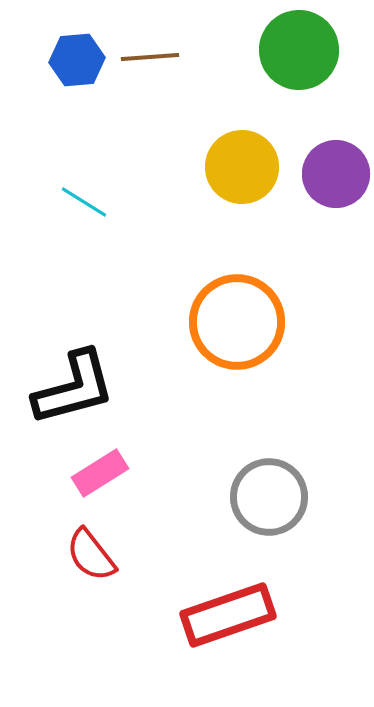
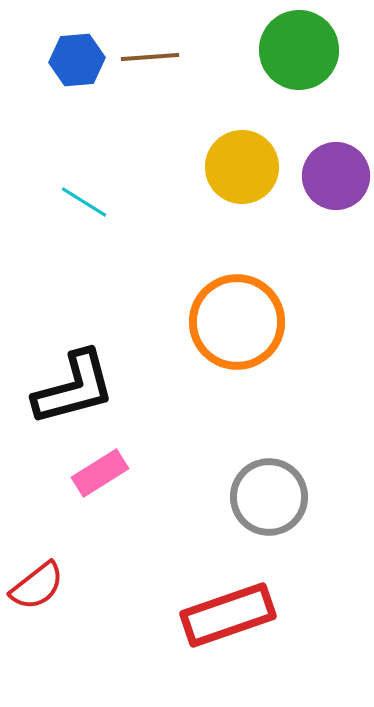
purple circle: moved 2 px down
red semicircle: moved 54 px left, 31 px down; rotated 90 degrees counterclockwise
